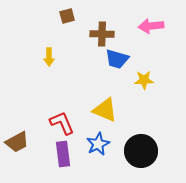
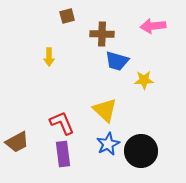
pink arrow: moved 2 px right
blue trapezoid: moved 2 px down
yellow triangle: rotated 20 degrees clockwise
blue star: moved 10 px right
